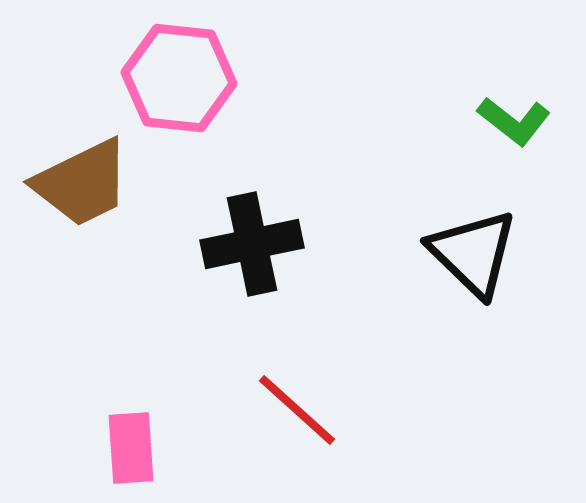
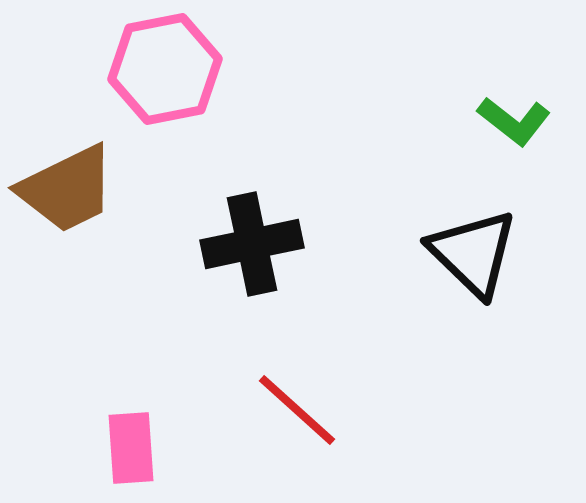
pink hexagon: moved 14 px left, 9 px up; rotated 17 degrees counterclockwise
brown trapezoid: moved 15 px left, 6 px down
